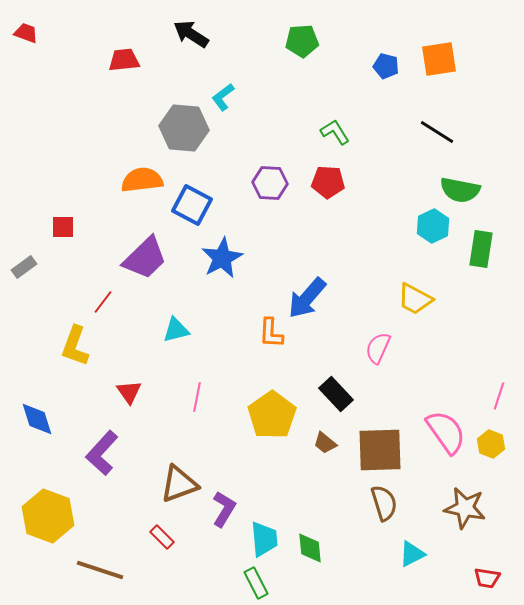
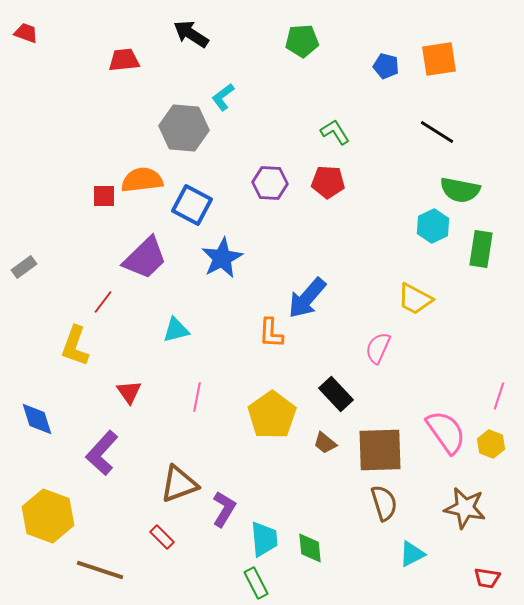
red square at (63, 227): moved 41 px right, 31 px up
